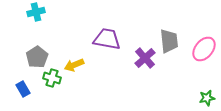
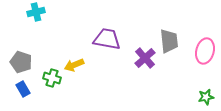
pink ellipse: moved 1 px right, 2 px down; rotated 25 degrees counterclockwise
gray pentagon: moved 16 px left, 5 px down; rotated 20 degrees counterclockwise
green star: moved 1 px left, 1 px up
